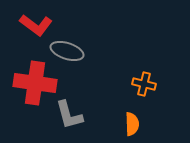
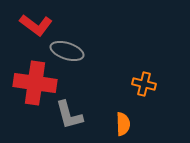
orange semicircle: moved 9 px left
